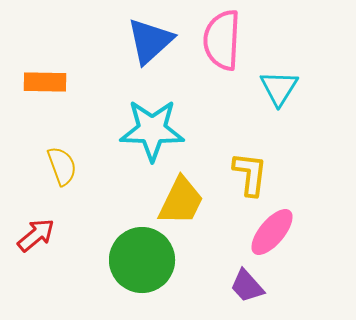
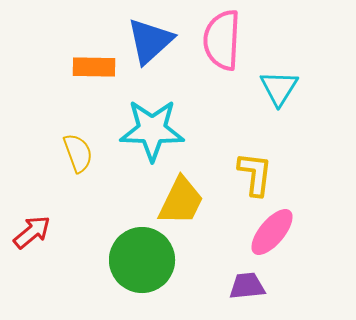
orange rectangle: moved 49 px right, 15 px up
yellow semicircle: moved 16 px right, 13 px up
yellow L-shape: moved 5 px right
red arrow: moved 4 px left, 3 px up
purple trapezoid: rotated 126 degrees clockwise
